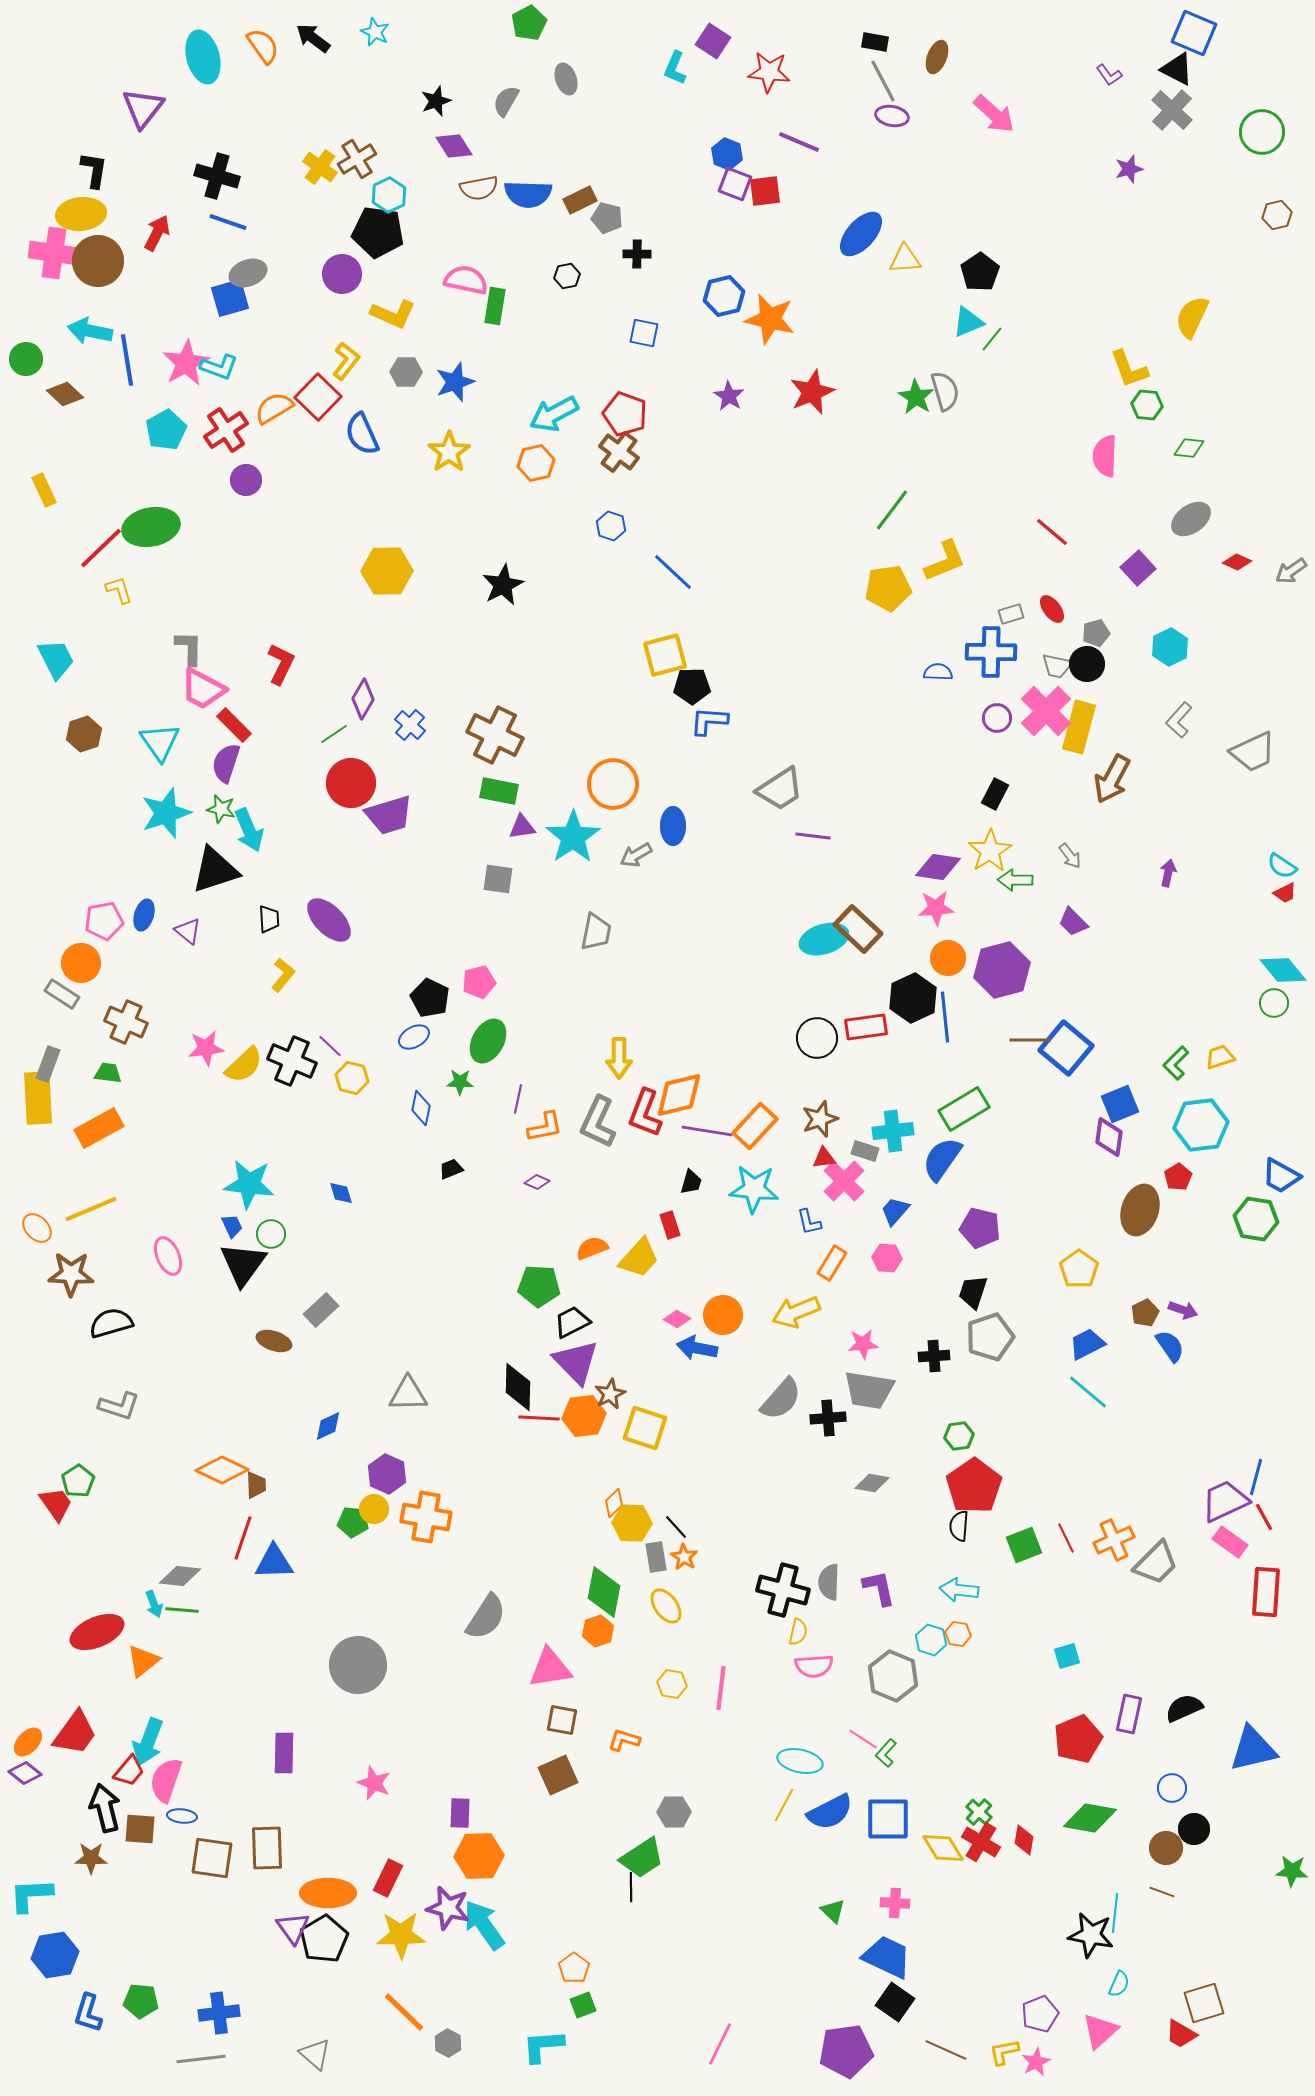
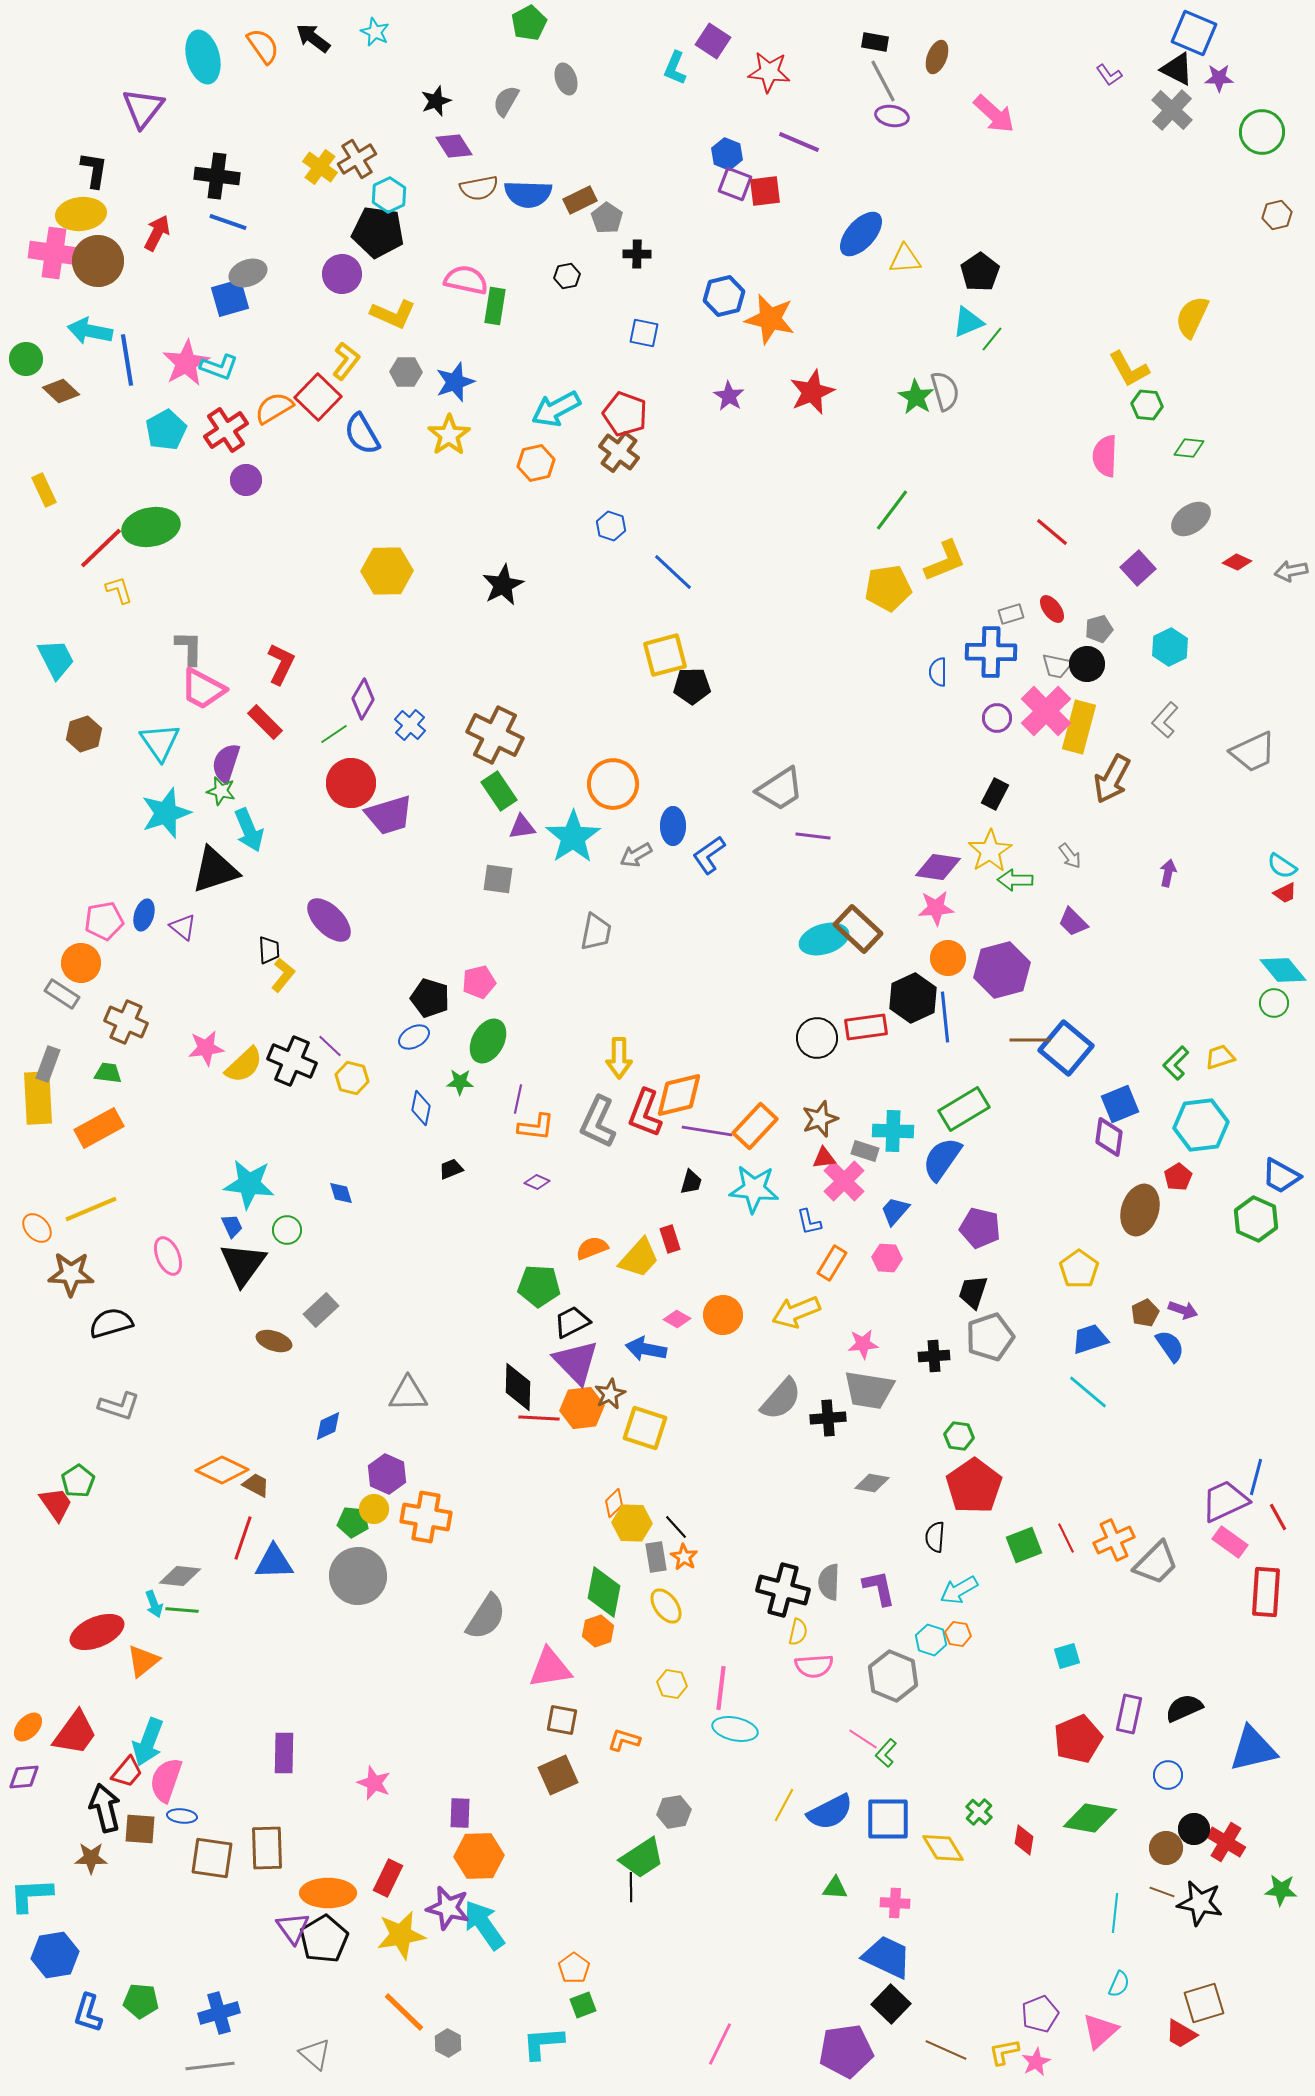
purple star at (1129, 169): moved 90 px right, 91 px up; rotated 16 degrees clockwise
black cross at (217, 176): rotated 9 degrees counterclockwise
gray pentagon at (607, 218): rotated 20 degrees clockwise
yellow L-shape at (1129, 369): rotated 9 degrees counterclockwise
brown diamond at (65, 394): moved 4 px left, 3 px up
cyan arrow at (554, 414): moved 2 px right, 5 px up
blue semicircle at (362, 434): rotated 6 degrees counterclockwise
yellow star at (449, 452): moved 17 px up
gray arrow at (1291, 571): rotated 24 degrees clockwise
gray pentagon at (1096, 633): moved 3 px right, 4 px up
blue semicircle at (938, 672): rotated 92 degrees counterclockwise
gray L-shape at (1179, 720): moved 14 px left
blue L-shape at (709, 721): moved 134 px down; rotated 39 degrees counterclockwise
red rectangle at (234, 725): moved 31 px right, 3 px up
green rectangle at (499, 791): rotated 45 degrees clockwise
green star at (221, 809): moved 18 px up
black trapezoid at (269, 919): moved 31 px down
purple triangle at (188, 931): moved 5 px left, 4 px up
black pentagon at (430, 998): rotated 9 degrees counterclockwise
orange L-shape at (545, 1127): moved 9 px left; rotated 18 degrees clockwise
cyan cross at (893, 1131): rotated 9 degrees clockwise
green hexagon at (1256, 1219): rotated 15 degrees clockwise
red rectangle at (670, 1225): moved 14 px down
green circle at (271, 1234): moved 16 px right, 4 px up
blue trapezoid at (1087, 1344): moved 3 px right, 5 px up; rotated 9 degrees clockwise
blue arrow at (697, 1348): moved 51 px left, 1 px down
orange hexagon at (584, 1416): moved 2 px left, 8 px up
green hexagon at (959, 1436): rotated 16 degrees clockwise
brown trapezoid at (256, 1485): rotated 60 degrees counterclockwise
red line at (1264, 1517): moved 14 px right
black semicircle at (959, 1526): moved 24 px left, 11 px down
cyan arrow at (959, 1590): rotated 36 degrees counterclockwise
gray circle at (358, 1665): moved 89 px up
orange ellipse at (28, 1742): moved 15 px up
cyan ellipse at (800, 1761): moved 65 px left, 32 px up
red trapezoid at (129, 1771): moved 2 px left, 1 px down
purple diamond at (25, 1773): moved 1 px left, 4 px down; rotated 44 degrees counterclockwise
blue circle at (1172, 1788): moved 4 px left, 13 px up
gray hexagon at (674, 1812): rotated 8 degrees counterclockwise
red cross at (981, 1842): moved 245 px right
green star at (1292, 1871): moved 11 px left, 19 px down
green triangle at (833, 1911): moved 2 px right, 23 px up; rotated 40 degrees counterclockwise
yellow star at (401, 1935): rotated 9 degrees counterclockwise
black star at (1091, 1935): moved 109 px right, 32 px up
black square at (895, 2002): moved 4 px left, 2 px down; rotated 9 degrees clockwise
blue cross at (219, 2013): rotated 9 degrees counterclockwise
cyan L-shape at (543, 2046): moved 3 px up
gray line at (201, 2059): moved 9 px right, 7 px down
